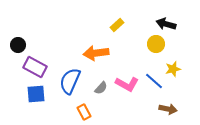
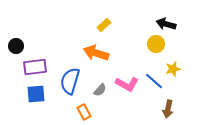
yellow rectangle: moved 13 px left
black circle: moved 2 px left, 1 px down
orange arrow: rotated 25 degrees clockwise
purple rectangle: rotated 35 degrees counterclockwise
blue semicircle: rotated 8 degrees counterclockwise
gray semicircle: moved 1 px left, 2 px down
brown arrow: rotated 90 degrees clockwise
